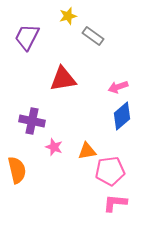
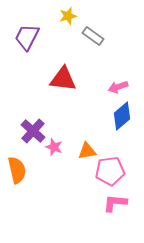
red triangle: rotated 16 degrees clockwise
purple cross: moved 1 px right, 10 px down; rotated 30 degrees clockwise
